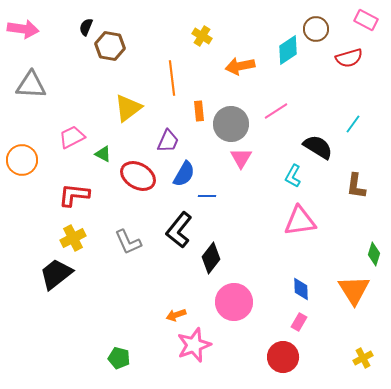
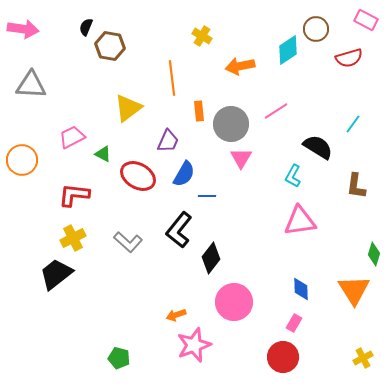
gray L-shape at (128, 242): rotated 24 degrees counterclockwise
pink rectangle at (299, 322): moved 5 px left, 1 px down
